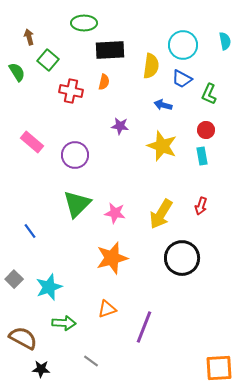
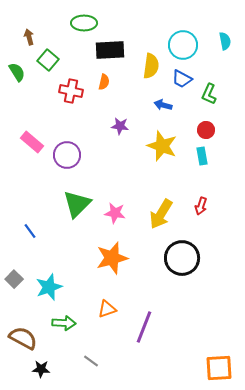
purple circle: moved 8 px left
